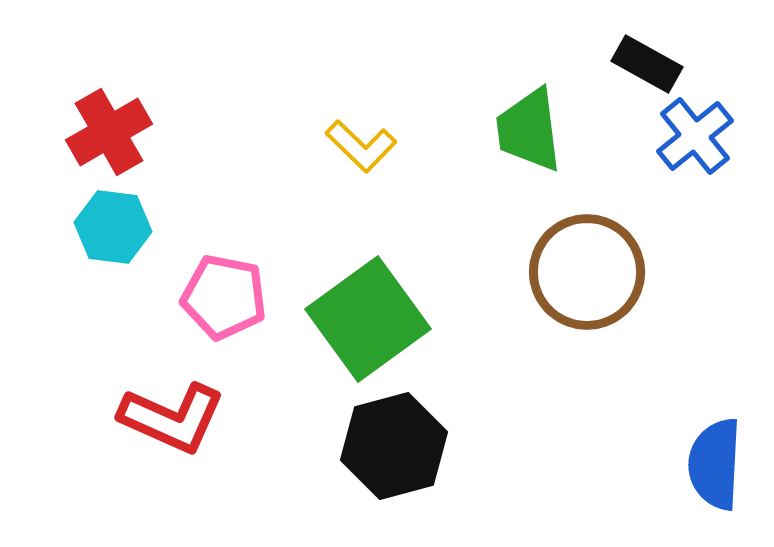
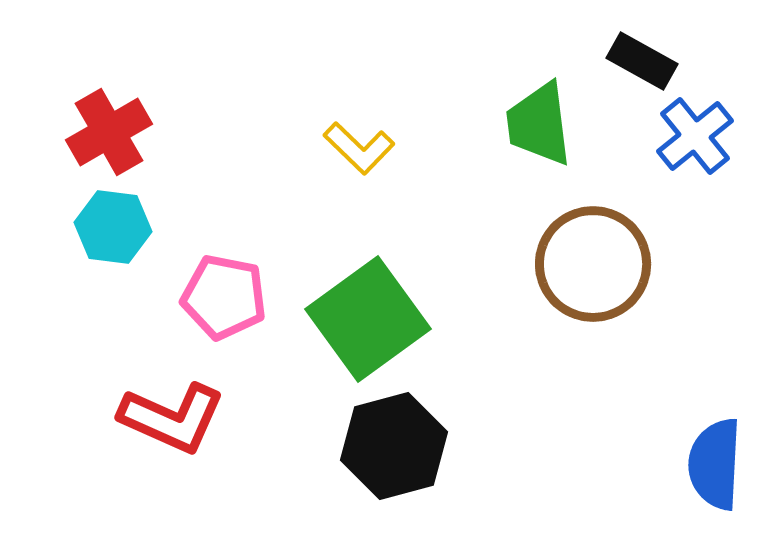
black rectangle: moved 5 px left, 3 px up
green trapezoid: moved 10 px right, 6 px up
yellow L-shape: moved 2 px left, 2 px down
brown circle: moved 6 px right, 8 px up
